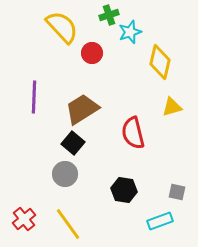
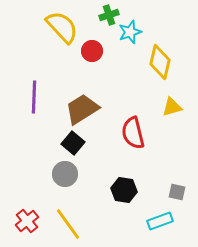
red circle: moved 2 px up
red cross: moved 3 px right, 2 px down
